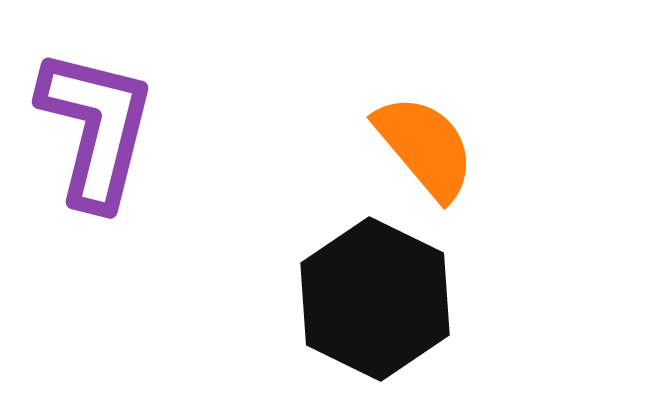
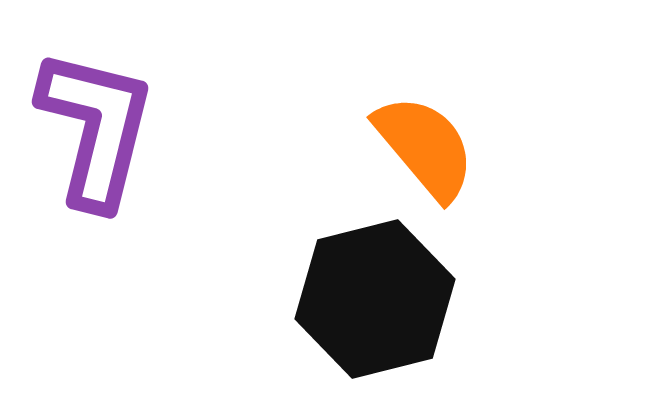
black hexagon: rotated 20 degrees clockwise
